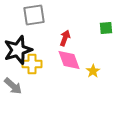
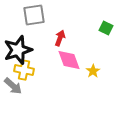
green square: rotated 32 degrees clockwise
red arrow: moved 5 px left
yellow cross: moved 8 px left, 6 px down; rotated 12 degrees clockwise
